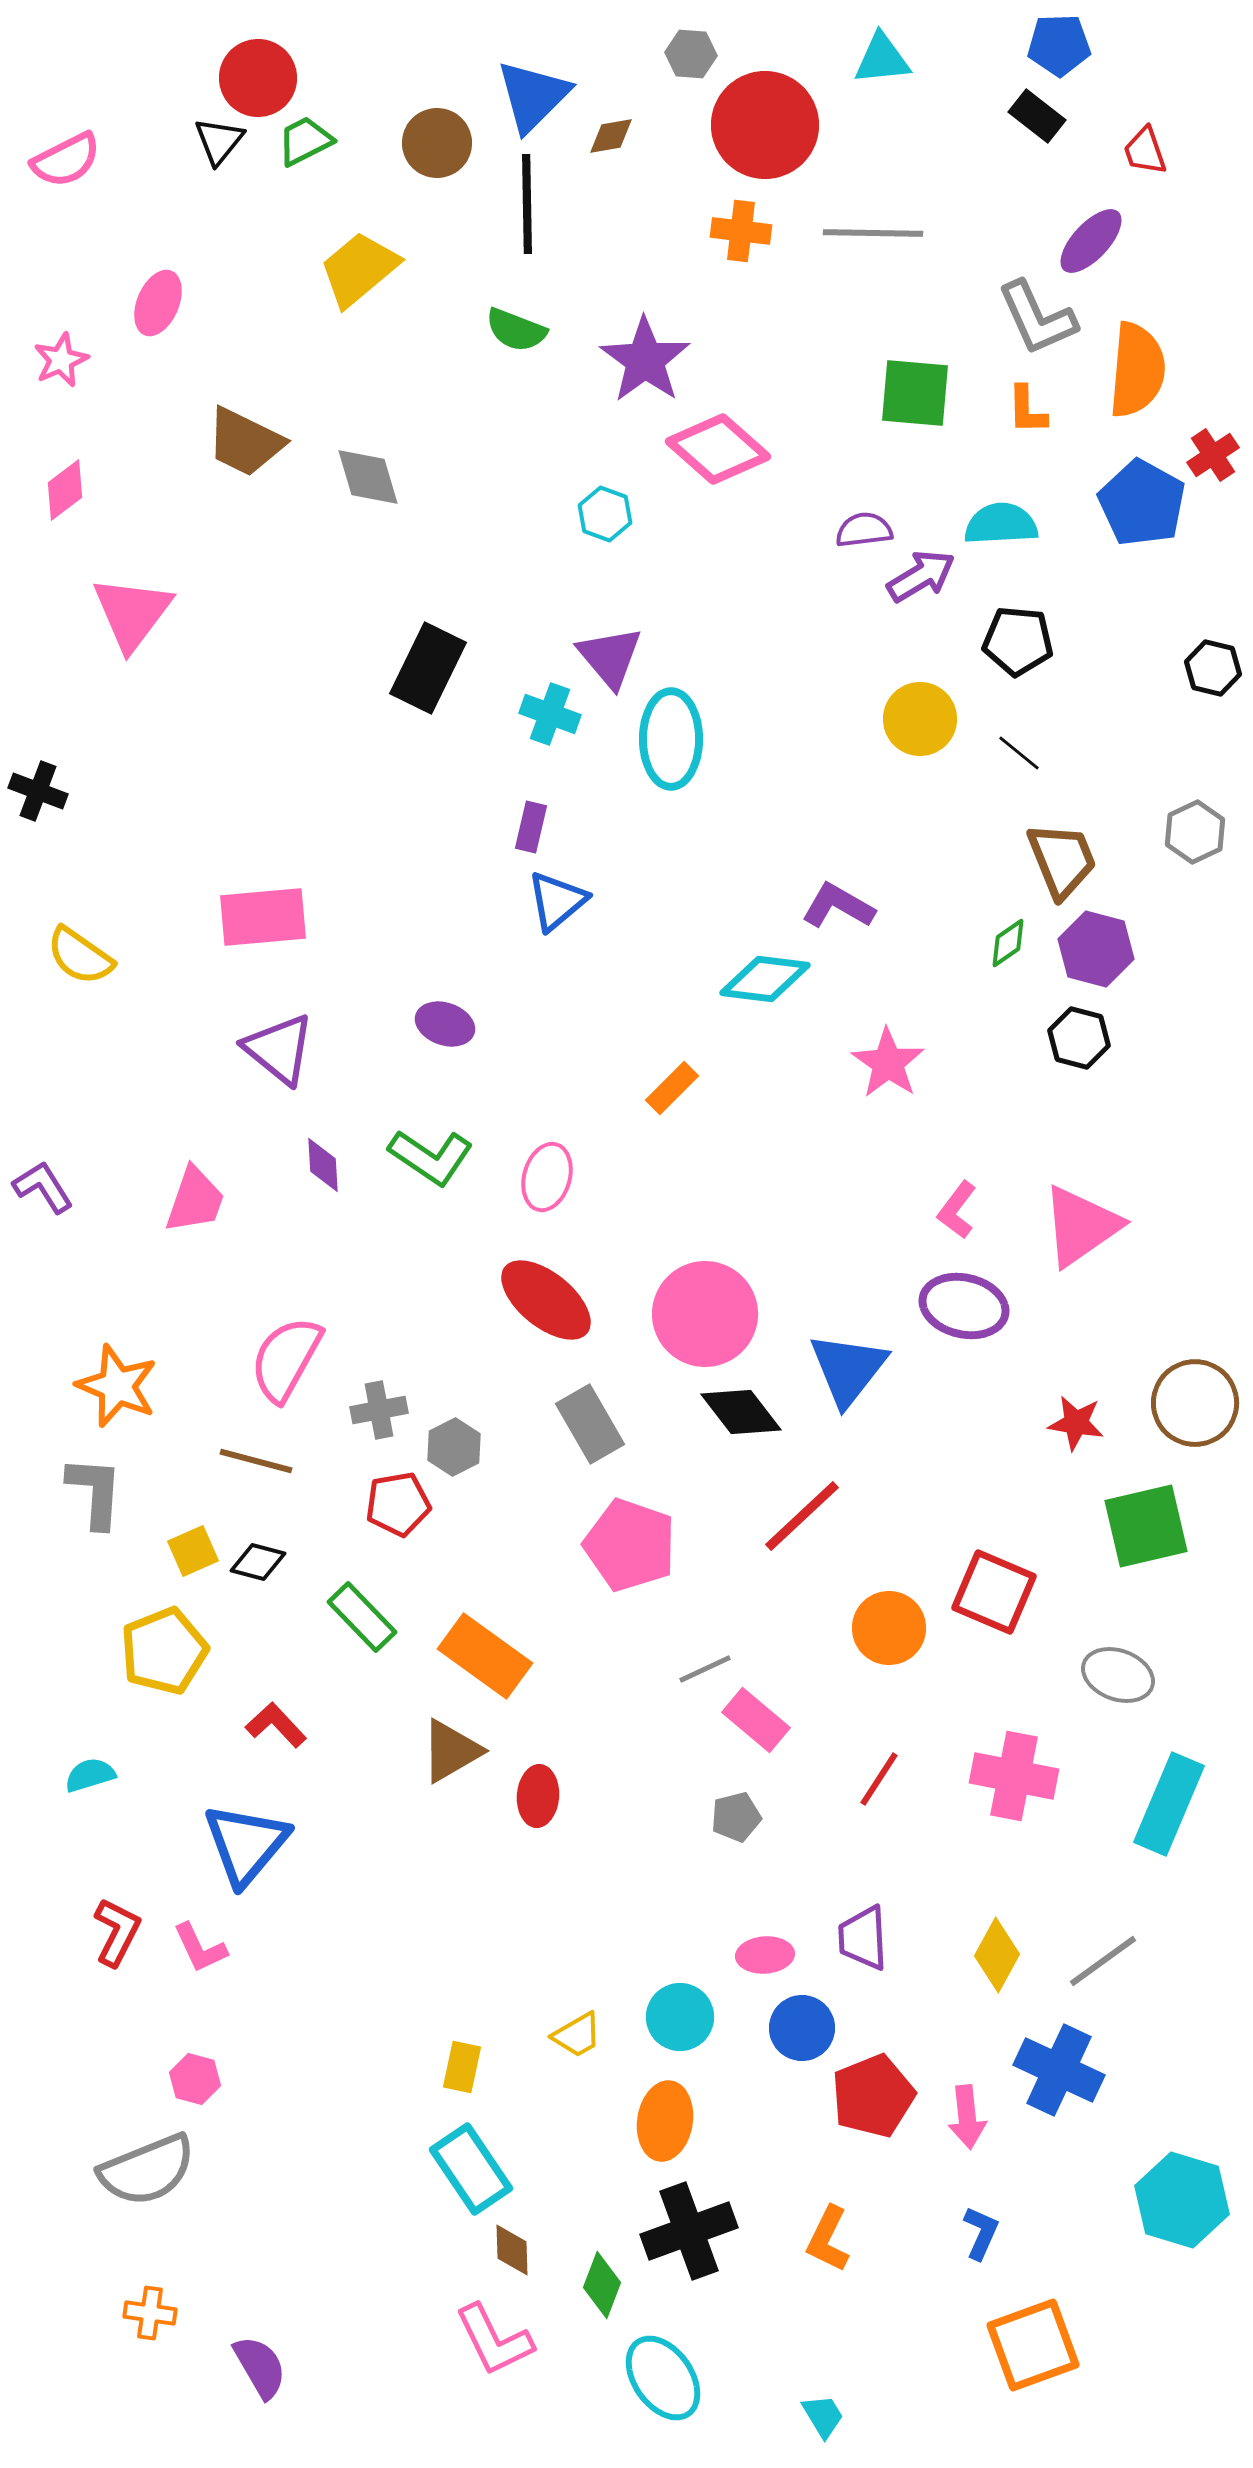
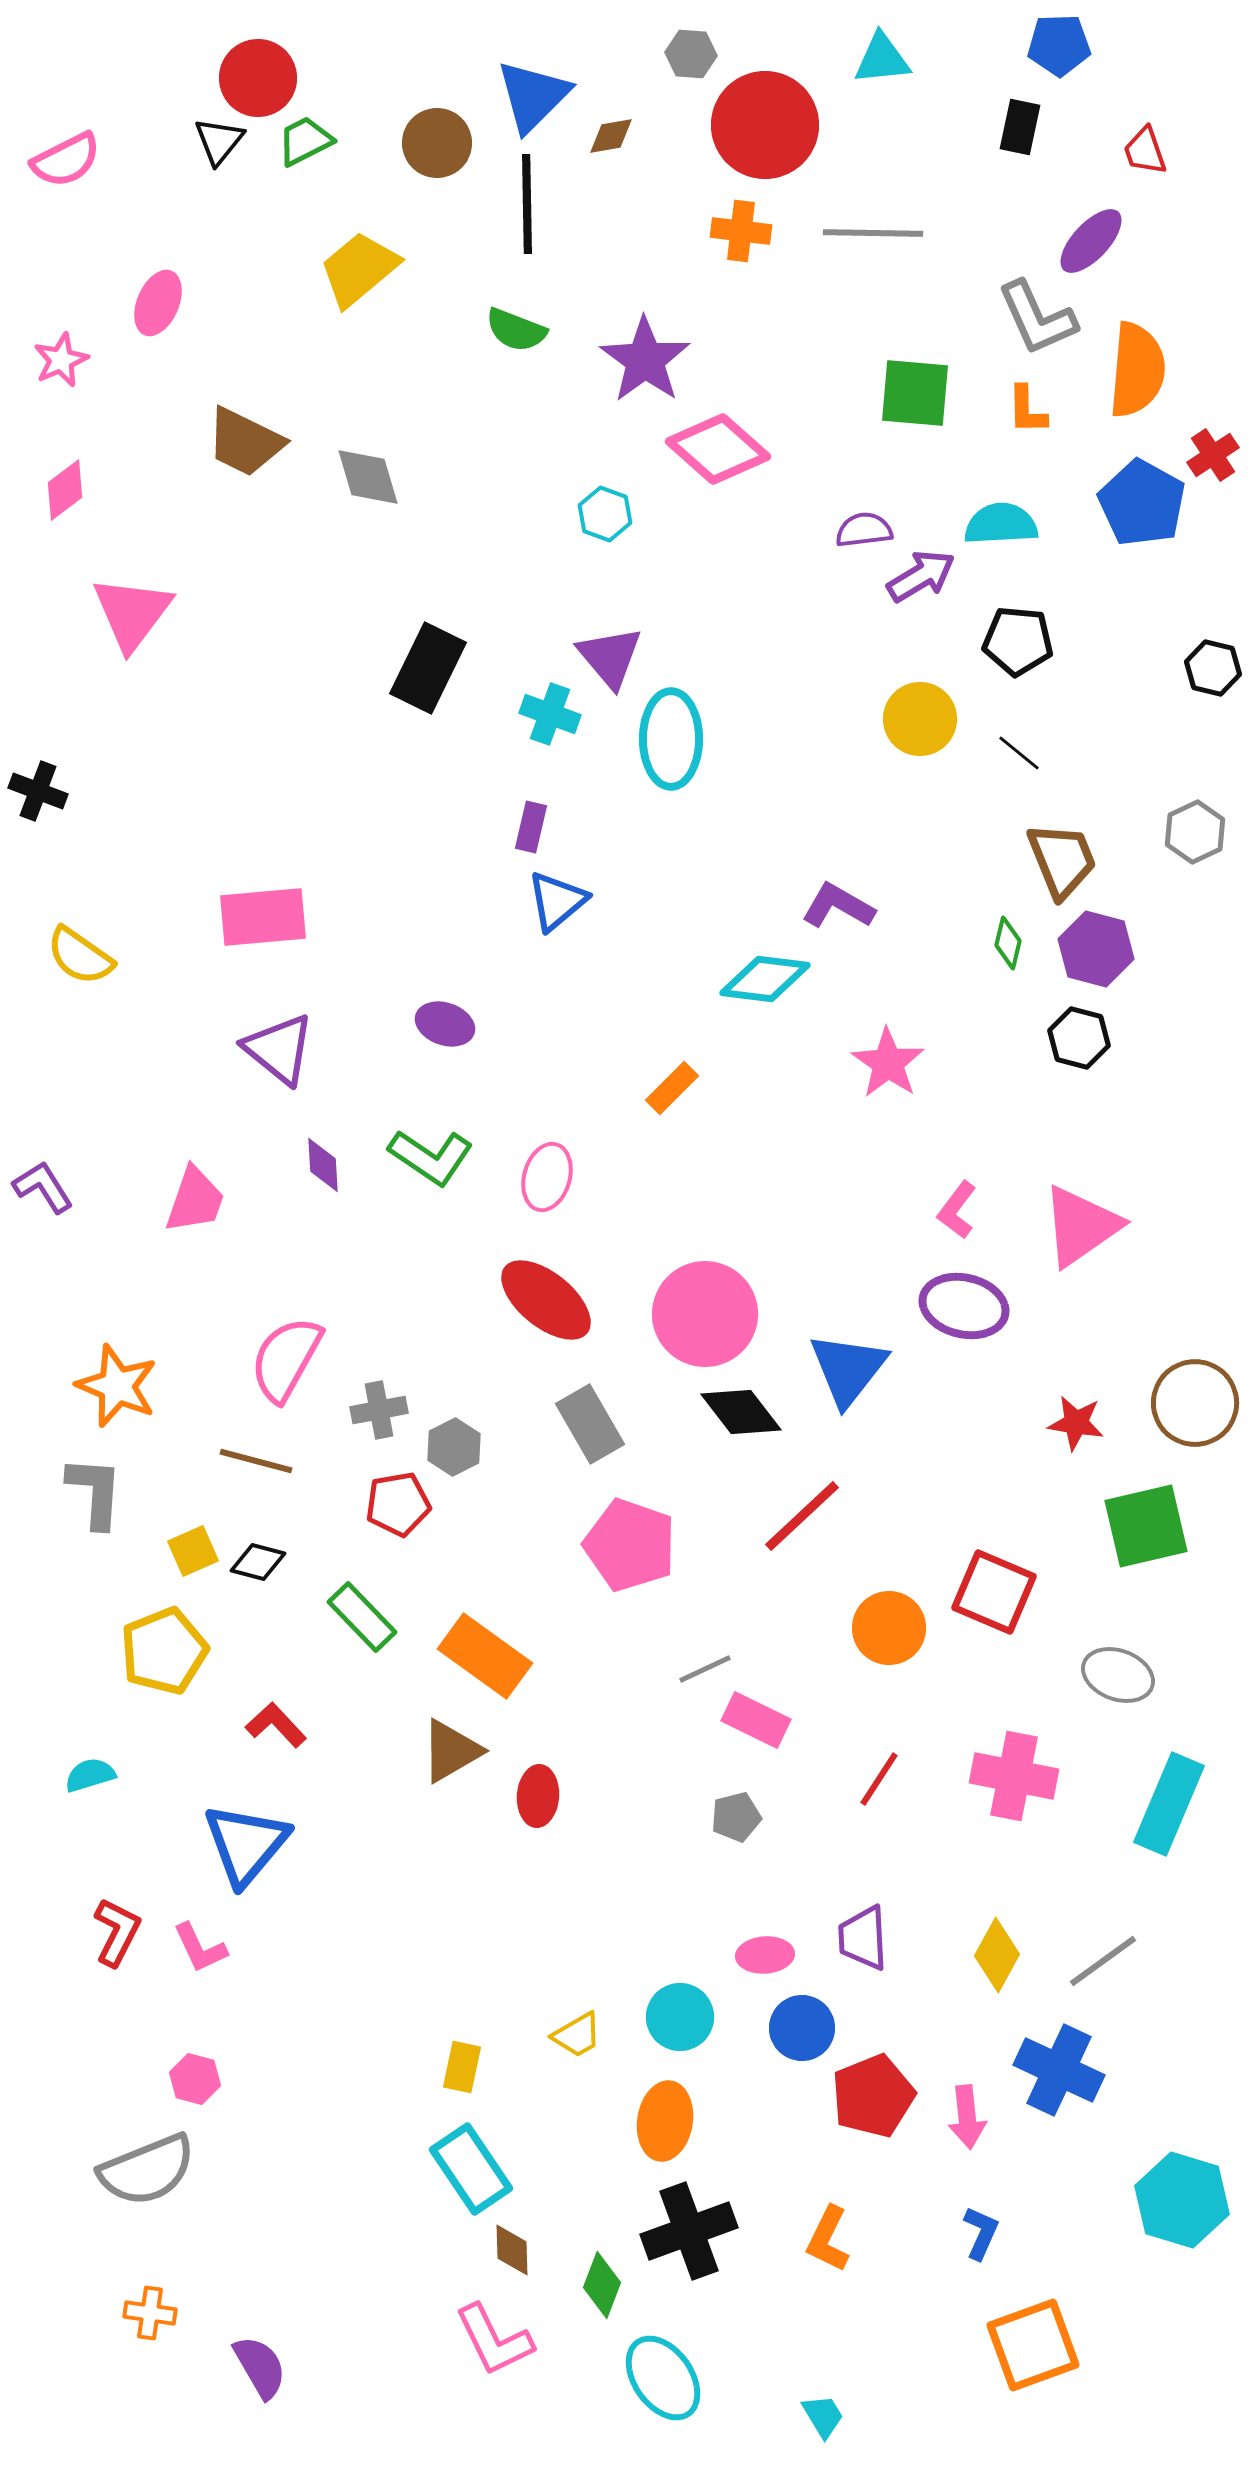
black rectangle at (1037, 116): moved 17 px left, 11 px down; rotated 64 degrees clockwise
green diamond at (1008, 943): rotated 42 degrees counterclockwise
pink rectangle at (756, 1720): rotated 14 degrees counterclockwise
